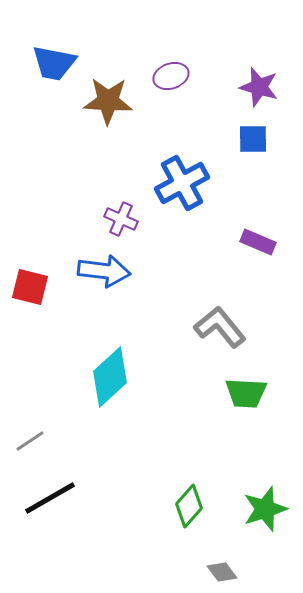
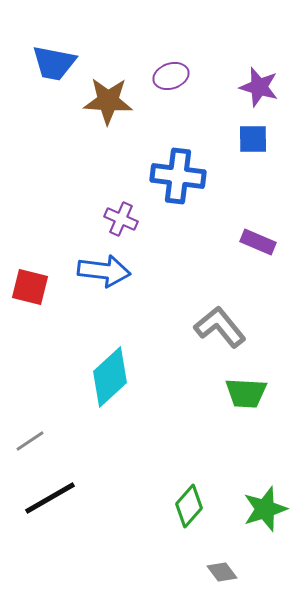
blue cross: moved 4 px left, 7 px up; rotated 36 degrees clockwise
